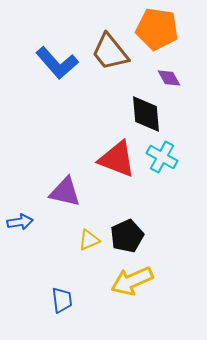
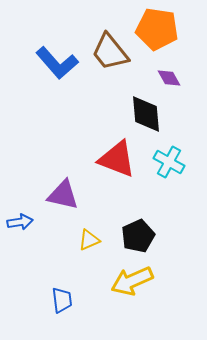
cyan cross: moved 7 px right, 5 px down
purple triangle: moved 2 px left, 3 px down
black pentagon: moved 11 px right
